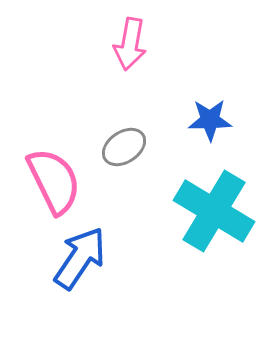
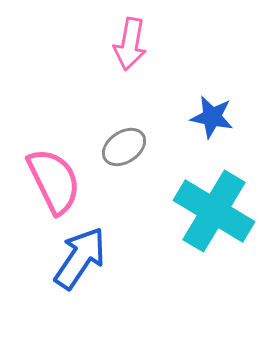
blue star: moved 2 px right, 3 px up; rotated 12 degrees clockwise
